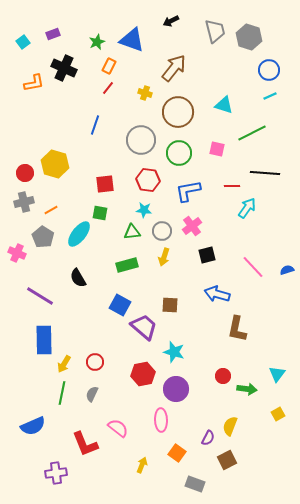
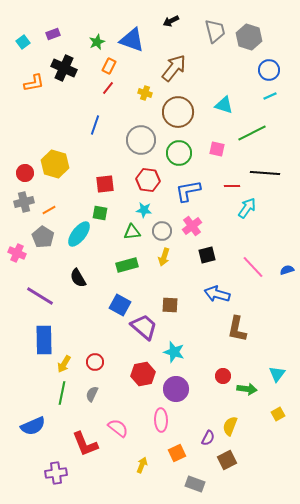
orange line at (51, 210): moved 2 px left
orange square at (177, 453): rotated 30 degrees clockwise
